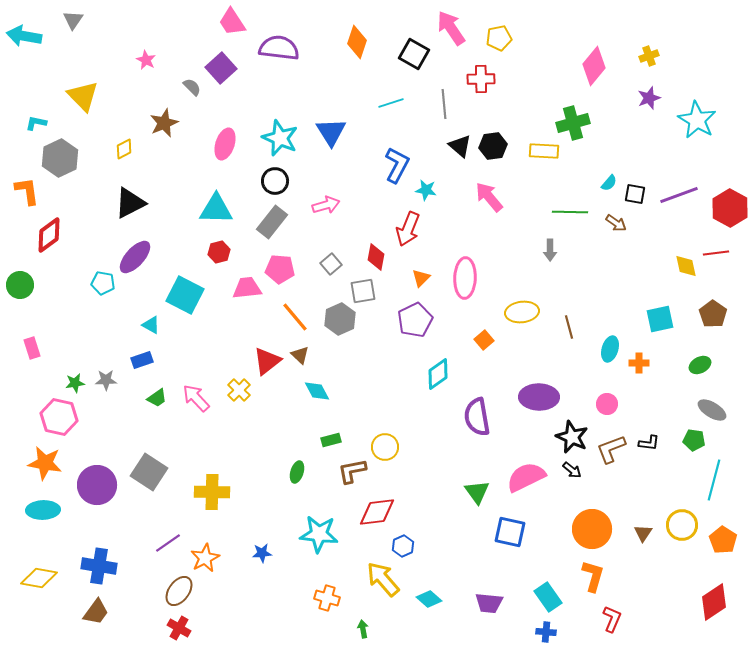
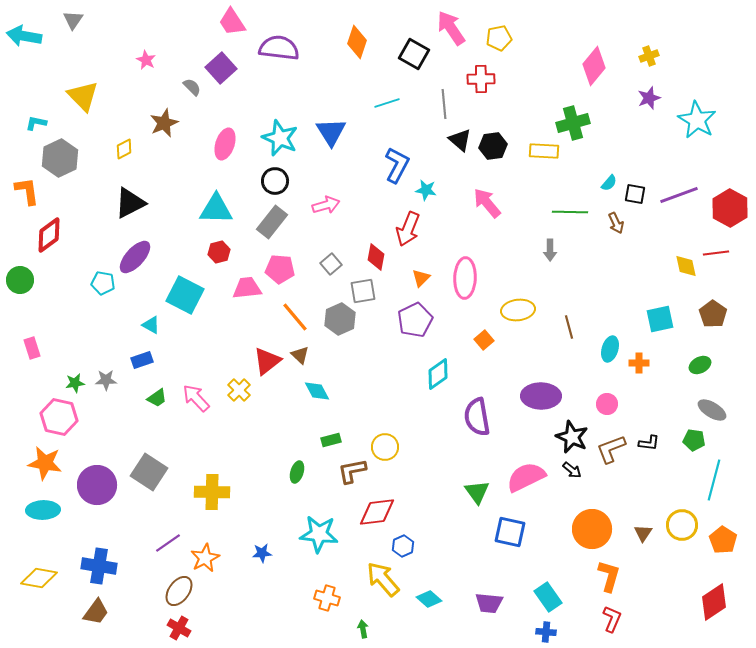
cyan line at (391, 103): moved 4 px left
black triangle at (460, 146): moved 6 px up
pink arrow at (489, 197): moved 2 px left, 6 px down
brown arrow at (616, 223): rotated 30 degrees clockwise
green circle at (20, 285): moved 5 px up
yellow ellipse at (522, 312): moved 4 px left, 2 px up
purple ellipse at (539, 397): moved 2 px right, 1 px up
orange L-shape at (593, 576): moved 16 px right
